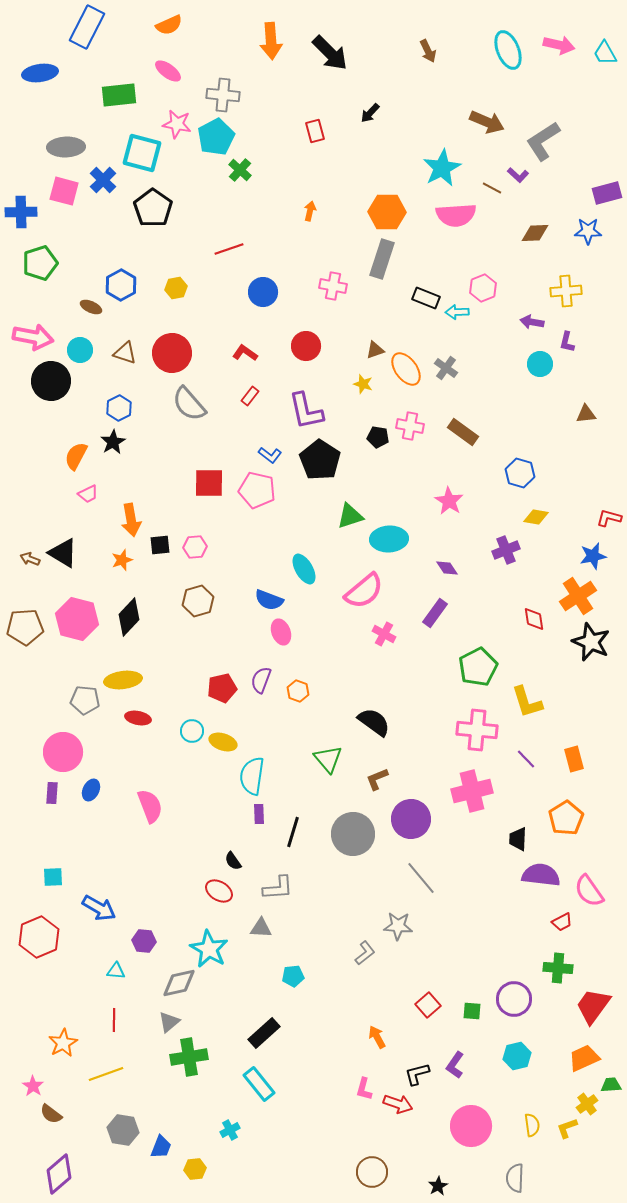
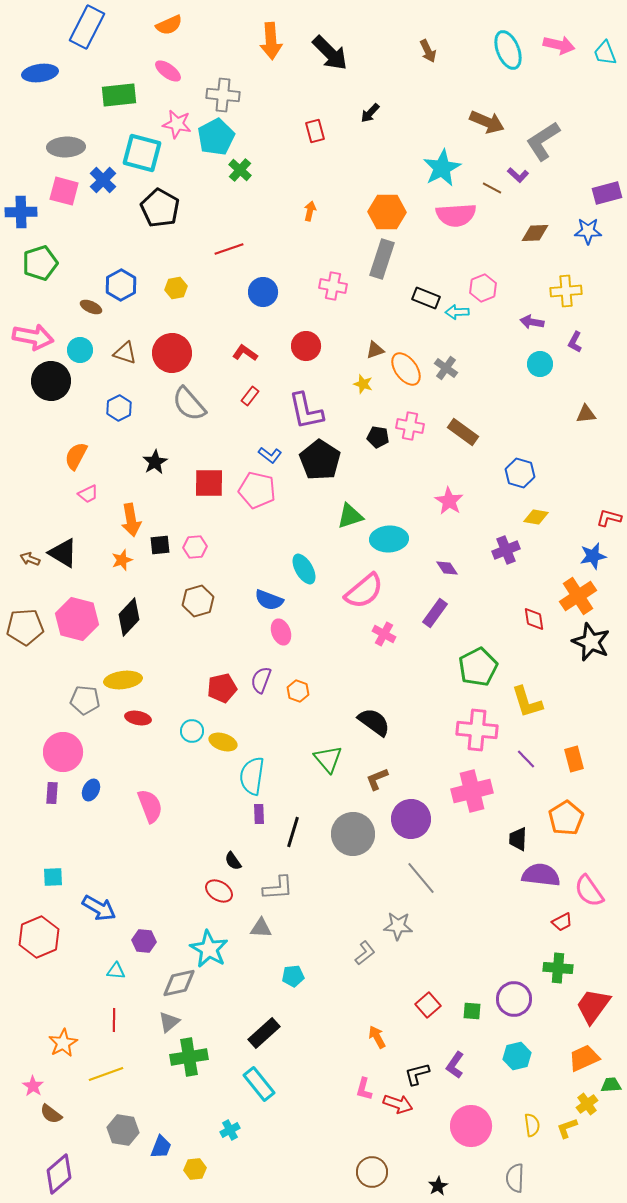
cyan trapezoid at (605, 53): rotated 8 degrees clockwise
black pentagon at (153, 208): moved 7 px right; rotated 6 degrees counterclockwise
purple L-shape at (567, 342): moved 8 px right; rotated 15 degrees clockwise
black star at (113, 442): moved 42 px right, 20 px down
